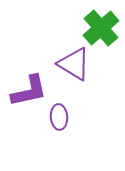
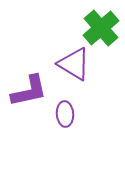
purple ellipse: moved 6 px right, 3 px up
